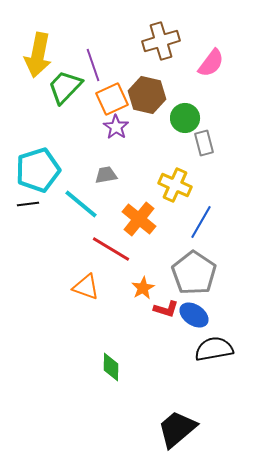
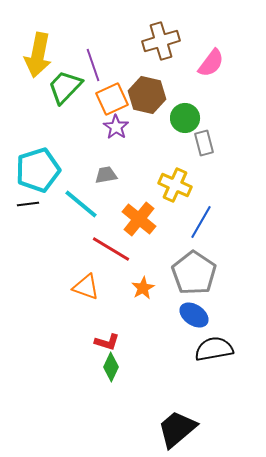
red L-shape: moved 59 px left, 33 px down
green diamond: rotated 24 degrees clockwise
